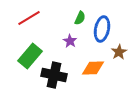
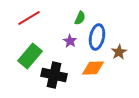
blue ellipse: moved 5 px left, 8 px down
